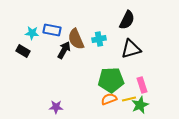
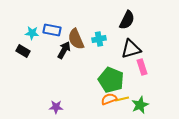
green pentagon: rotated 25 degrees clockwise
pink rectangle: moved 18 px up
yellow line: moved 7 px left
